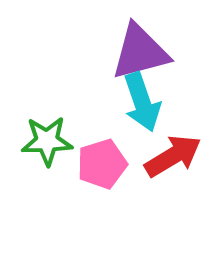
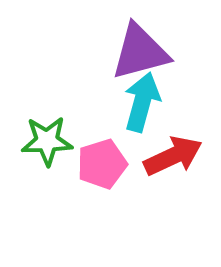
cyan arrow: rotated 146 degrees counterclockwise
red arrow: rotated 6 degrees clockwise
